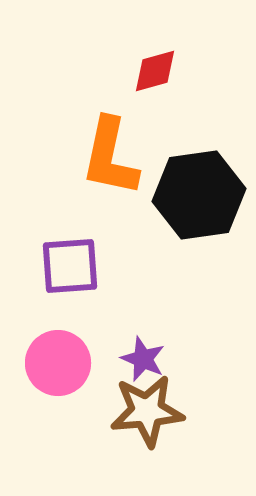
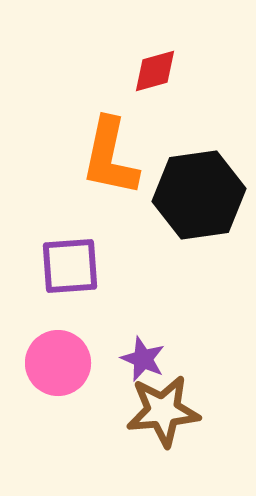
brown star: moved 16 px right
